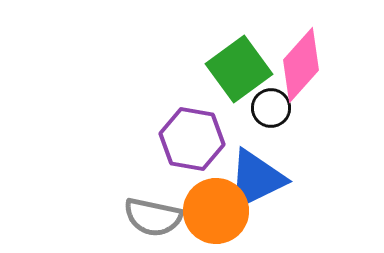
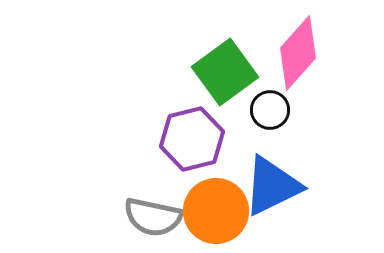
pink diamond: moved 3 px left, 12 px up
green square: moved 14 px left, 3 px down
black circle: moved 1 px left, 2 px down
purple hexagon: rotated 24 degrees counterclockwise
blue triangle: moved 16 px right, 7 px down
